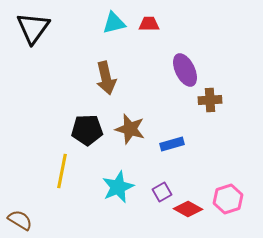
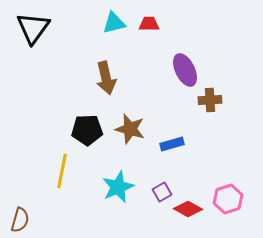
brown semicircle: rotated 75 degrees clockwise
